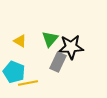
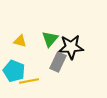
yellow triangle: rotated 16 degrees counterclockwise
cyan pentagon: moved 1 px up
yellow line: moved 1 px right, 2 px up
